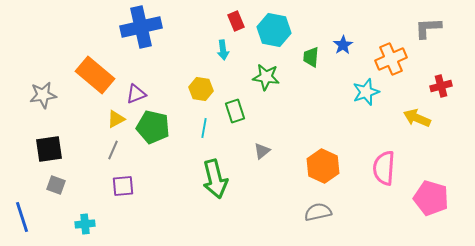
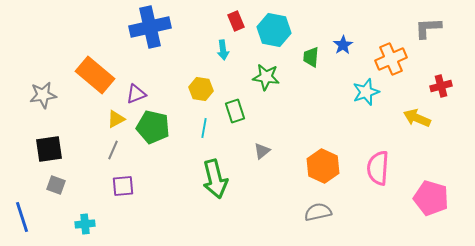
blue cross: moved 9 px right
pink semicircle: moved 6 px left
